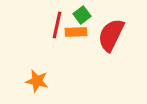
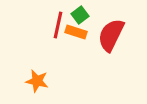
green square: moved 2 px left
red line: moved 1 px right
orange rectangle: rotated 20 degrees clockwise
